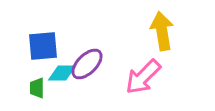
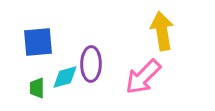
blue square: moved 5 px left, 4 px up
purple ellipse: moved 4 px right; rotated 44 degrees counterclockwise
cyan diamond: moved 3 px right, 4 px down; rotated 16 degrees counterclockwise
